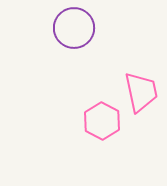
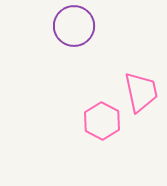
purple circle: moved 2 px up
